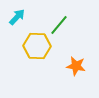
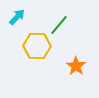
orange star: rotated 24 degrees clockwise
